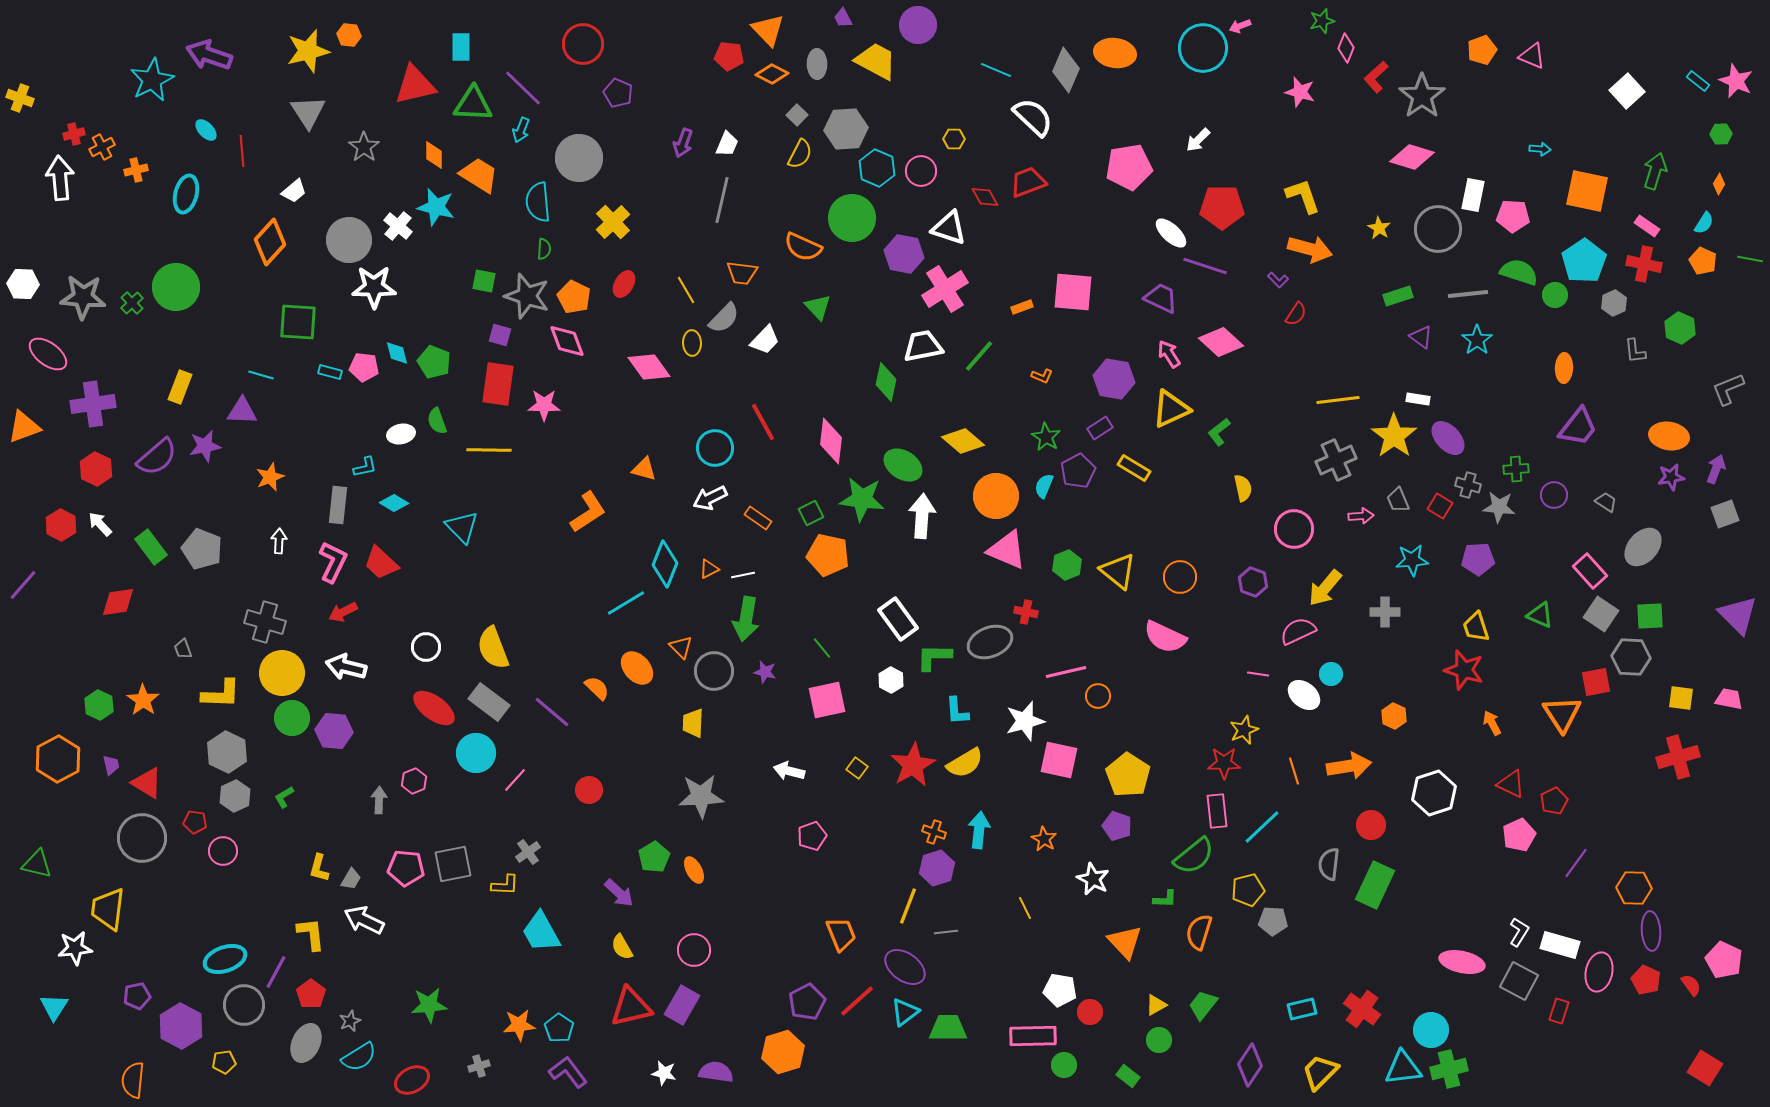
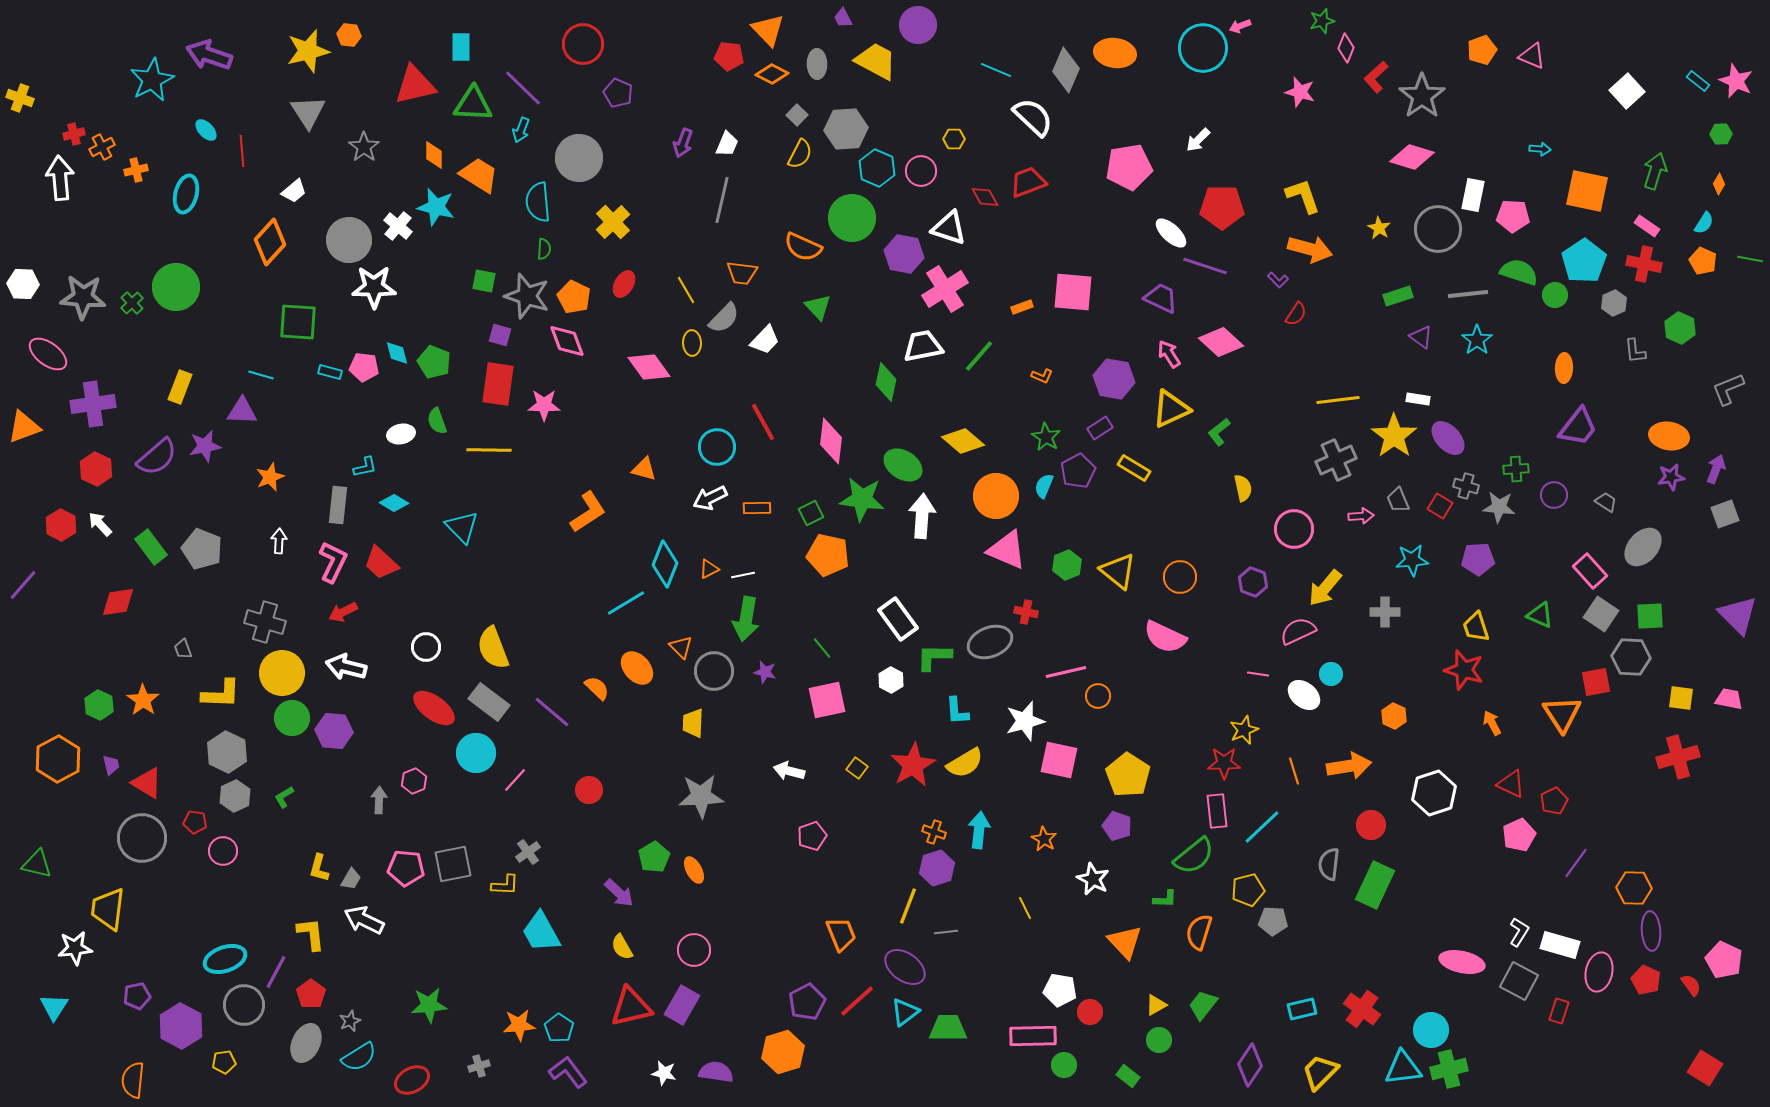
cyan circle at (715, 448): moved 2 px right, 1 px up
gray cross at (1468, 485): moved 2 px left, 1 px down
orange rectangle at (758, 518): moved 1 px left, 10 px up; rotated 36 degrees counterclockwise
